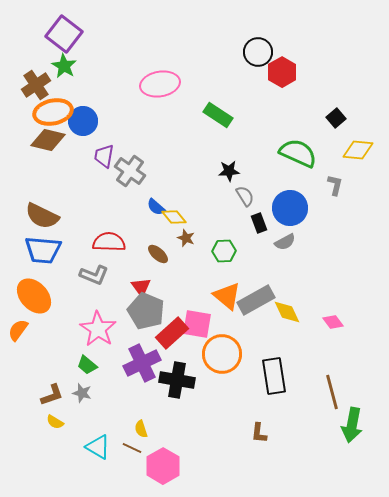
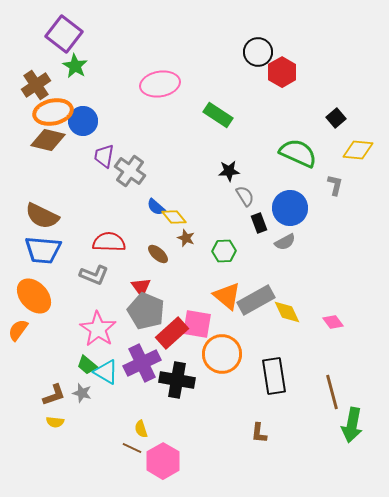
green star at (64, 66): moved 11 px right
brown L-shape at (52, 395): moved 2 px right
yellow semicircle at (55, 422): rotated 24 degrees counterclockwise
cyan triangle at (98, 447): moved 8 px right, 75 px up
pink hexagon at (163, 466): moved 5 px up
